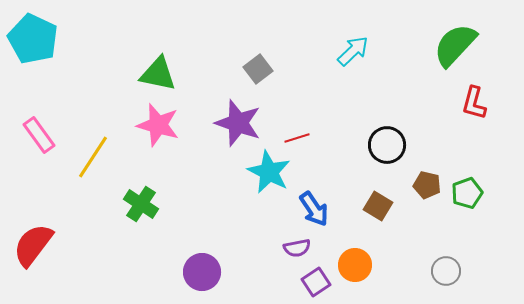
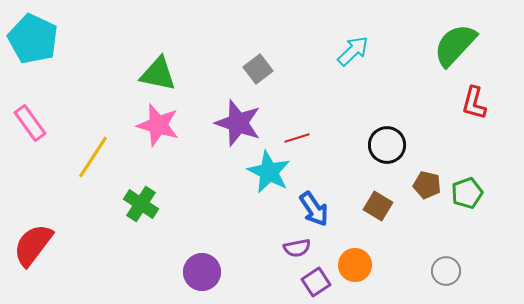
pink rectangle: moved 9 px left, 12 px up
